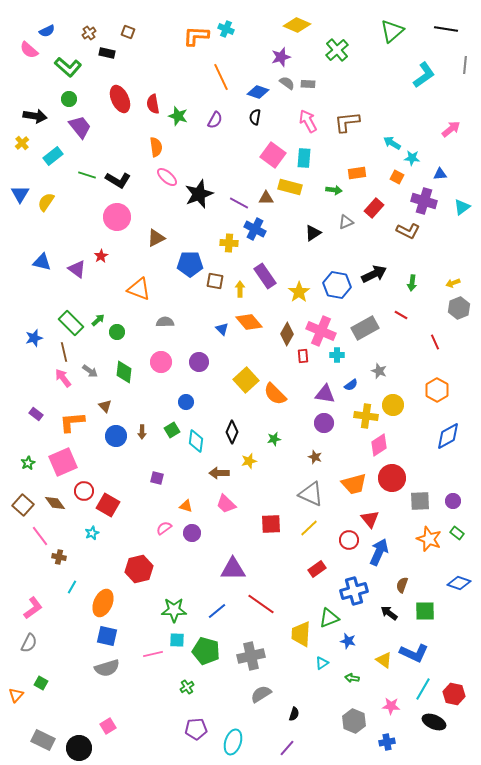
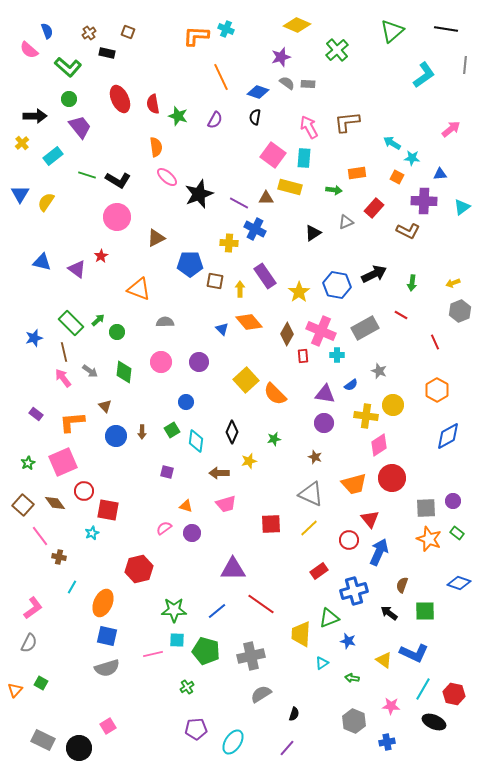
blue semicircle at (47, 31): rotated 84 degrees counterclockwise
black arrow at (35, 116): rotated 10 degrees counterclockwise
pink arrow at (308, 121): moved 1 px right, 6 px down
purple cross at (424, 201): rotated 15 degrees counterclockwise
gray hexagon at (459, 308): moved 1 px right, 3 px down
purple square at (157, 478): moved 10 px right, 6 px up
gray square at (420, 501): moved 6 px right, 7 px down
pink trapezoid at (226, 504): rotated 60 degrees counterclockwise
red square at (108, 505): moved 5 px down; rotated 20 degrees counterclockwise
red rectangle at (317, 569): moved 2 px right, 2 px down
orange triangle at (16, 695): moved 1 px left, 5 px up
cyan ellipse at (233, 742): rotated 15 degrees clockwise
